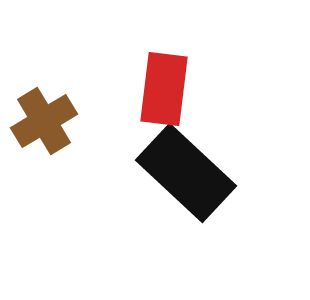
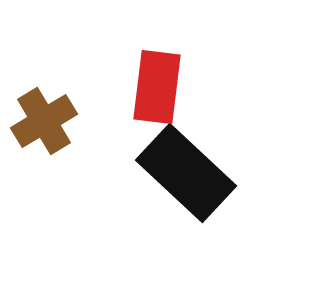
red rectangle: moved 7 px left, 2 px up
